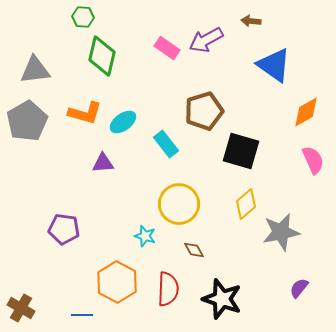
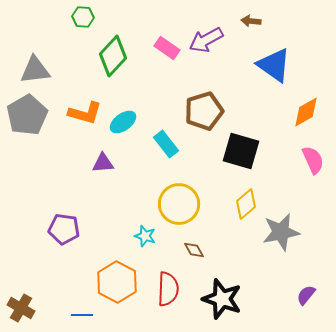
green diamond: moved 11 px right; rotated 30 degrees clockwise
gray pentagon: moved 6 px up
purple semicircle: moved 7 px right, 7 px down
